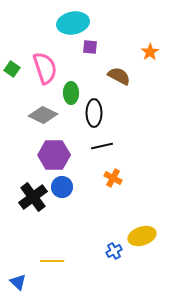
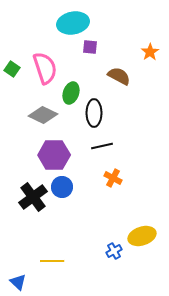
green ellipse: rotated 20 degrees clockwise
